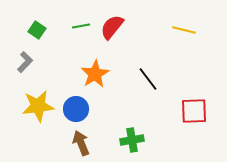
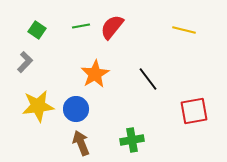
red square: rotated 8 degrees counterclockwise
